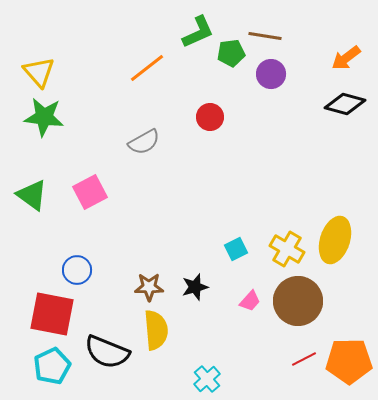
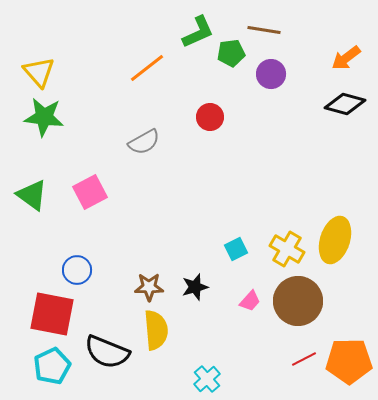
brown line: moved 1 px left, 6 px up
